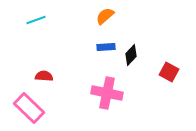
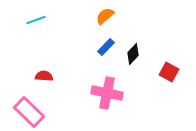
blue rectangle: rotated 42 degrees counterclockwise
black diamond: moved 2 px right, 1 px up
pink rectangle: moved 4 px down
